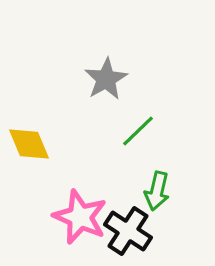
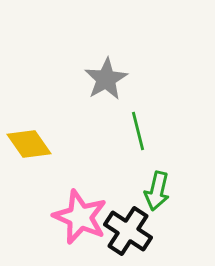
green line: rotated 60 degrees counterclockwise
yellow diamond: rotated 12 degrees counterclockwise
